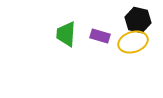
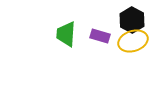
black hexagon: moved 6 px left; rotated 15 degrees clockwise
yellow ellipse: moved 1 px up
